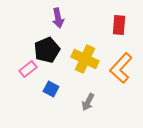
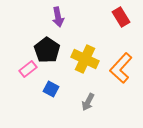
purple arrow: moved 1 px up
red rectangle: moved 2 px right, 8 px up; rotated 36 degrees counterclockwise
black pentagon: rotated 15 degrees counterclockwise
